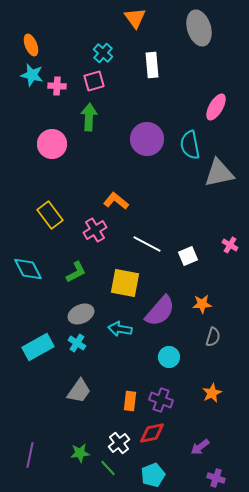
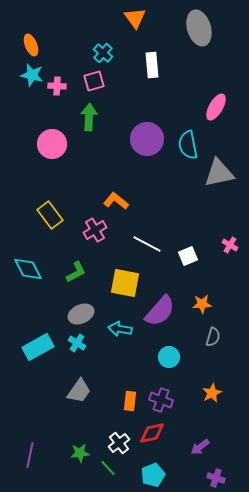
cyan semicircle at (190, 145): moved 2 px left
